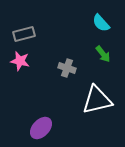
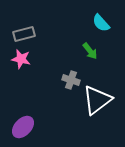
green arrow: moved 13 px left, 3 px up
pink star: moved 1 px right, 2 px up
gray cross: moved 4 px right, 12 px down
white triangle: rotated 24 degrees counterclockwise
purple ellipse: moved 18 px left, 1 px up
